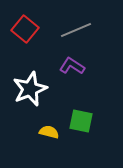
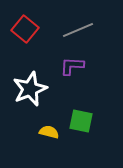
gray line: moved 2 px right
purple L-shape: rotated 30 degrees counterclockwise
